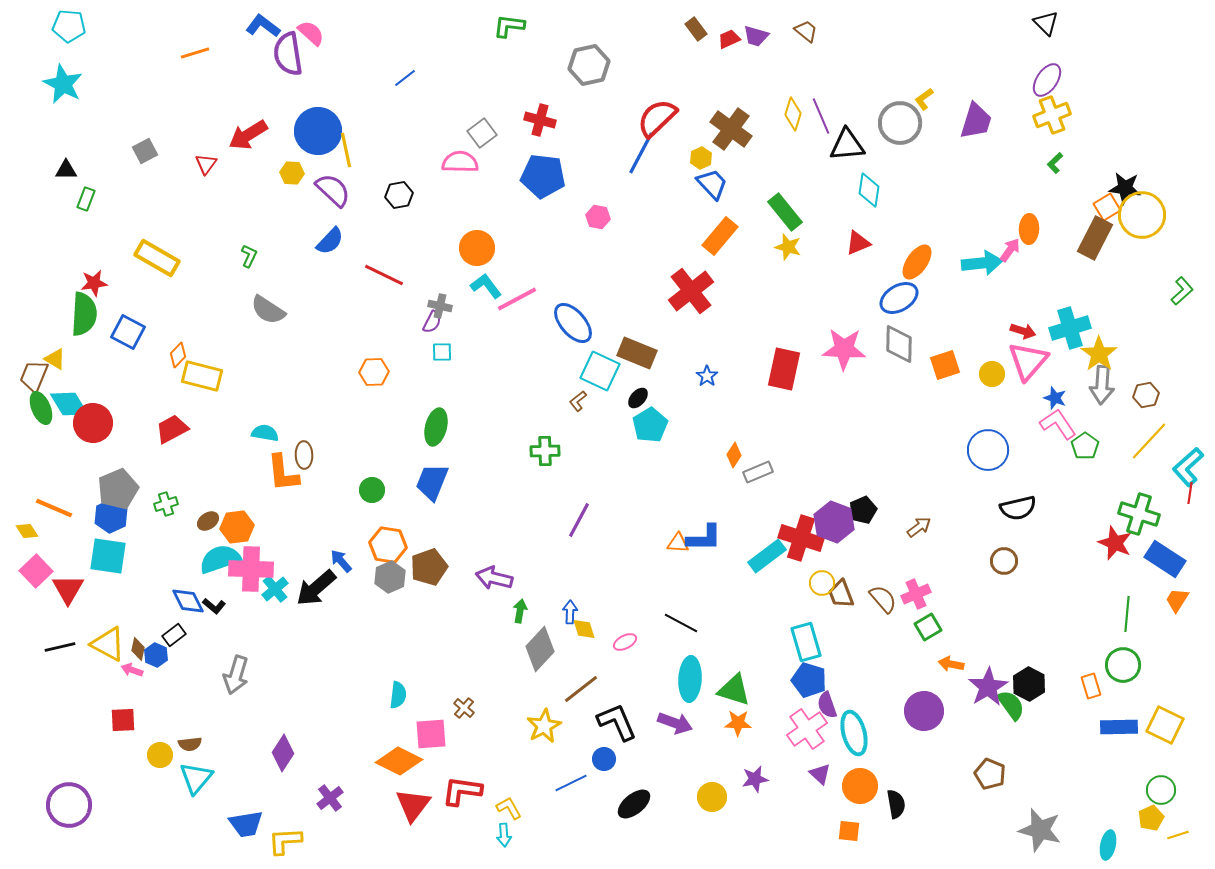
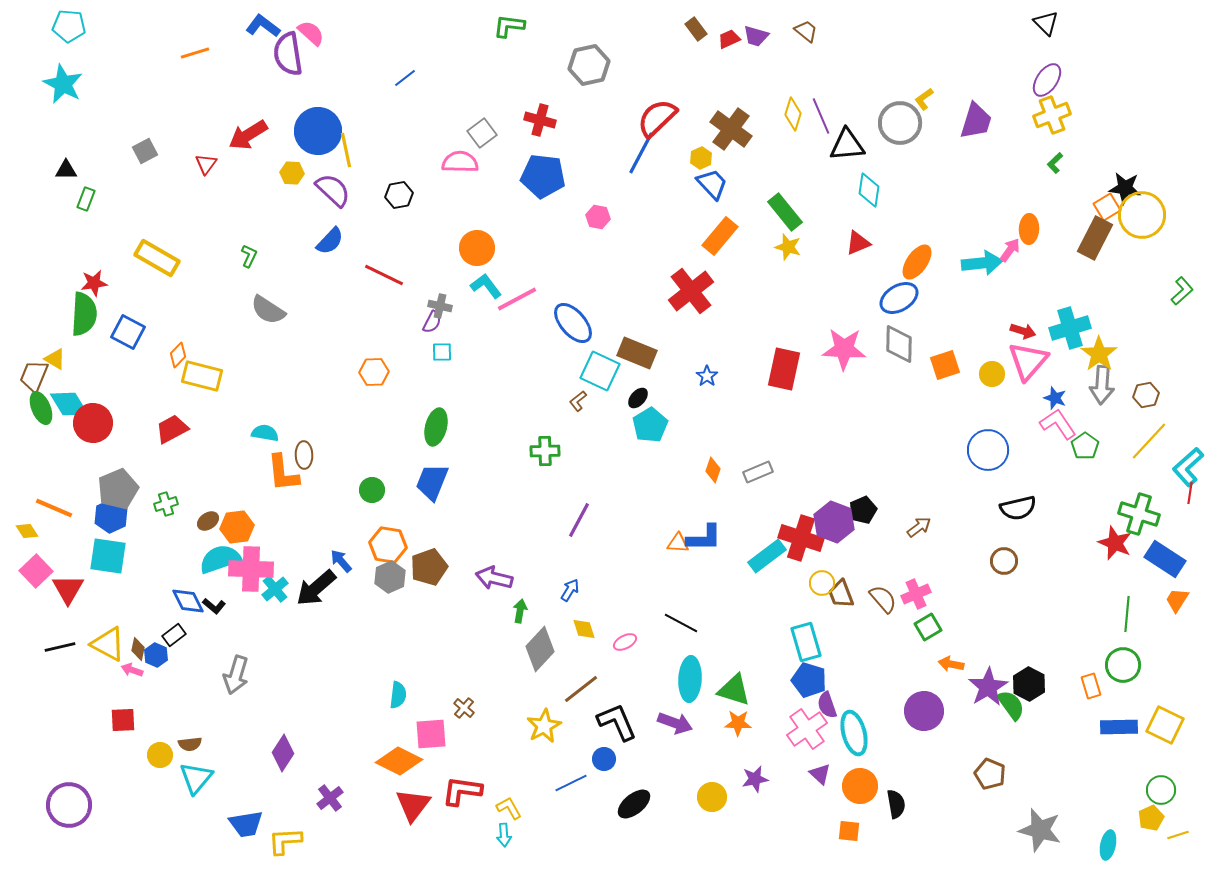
orange diamond at (734, 455): moved 21 px left, 15 px down; rotated 15 degrees counterclockwise
blue arrow at (570, 612): moved 22 px up; rotated 30 degrees clockwise
